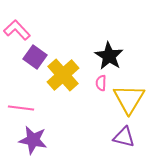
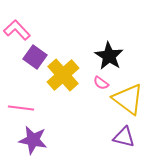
pink semicircle: rotated 56 degrees counterclockwise
yellow triangle: moved 1 px left; rotated 24 degrees counterclockwise
